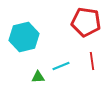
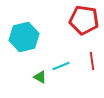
red pentagon: moved 2 px left, 2 px up
green triangle: moved 2 px right; rotated 32 degrees clockwise
